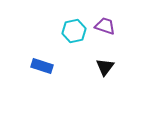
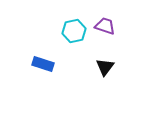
blue rectangle: moved 1 px right, 2 px up
